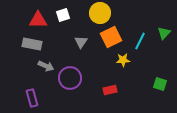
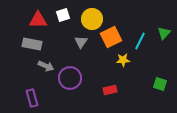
yellow circle: moved 8 px left, 6 px down
